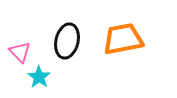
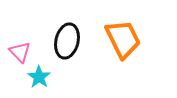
orange trapezoid: rotated 75 degrees clockwise
